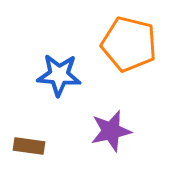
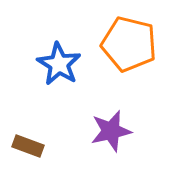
blue star: moved 11 px up; rotated 27 degrees clockwise
brown rectangle: moved 1 px left; rotated 12 degrees clockwise
